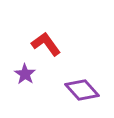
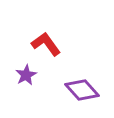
purple star: moved 1 px right, 1 px down; rotated 10 degrees clockwise
